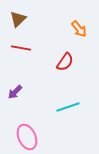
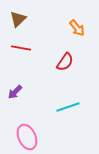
orange arrow: moved 2 px left, 1 px up
